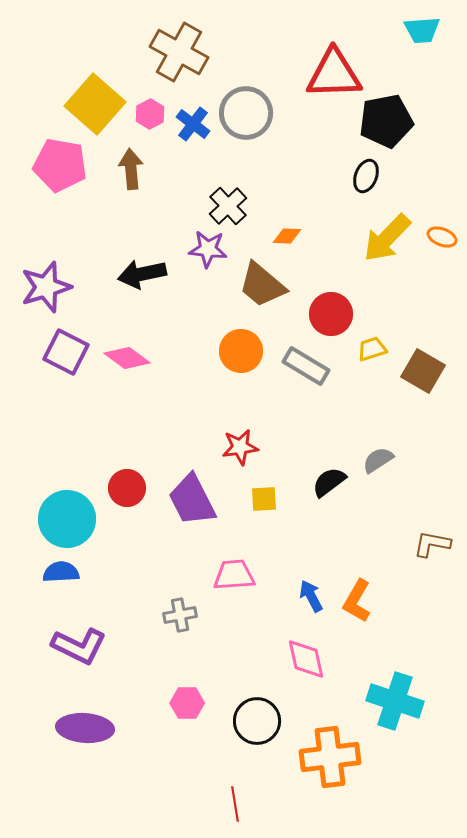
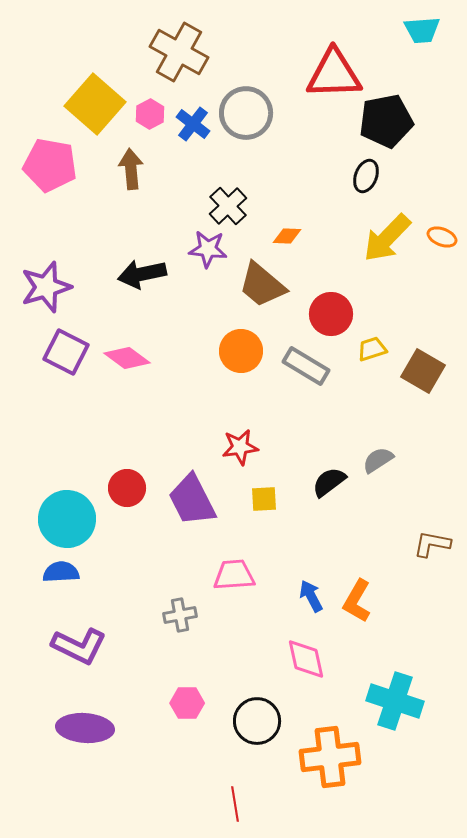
pink pentagon at (60, 165): moved 10 px left
